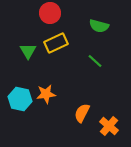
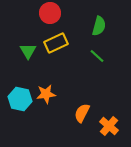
green semicircle: rotated 90 degrees counterclockwise
green line: moved 2 px right, 5 px up
